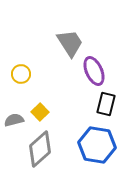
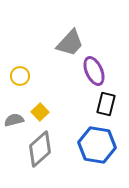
gray trapezoid: rotated 76 degrees clockwise
yellow circle: moved 1 px left, 2 px down
